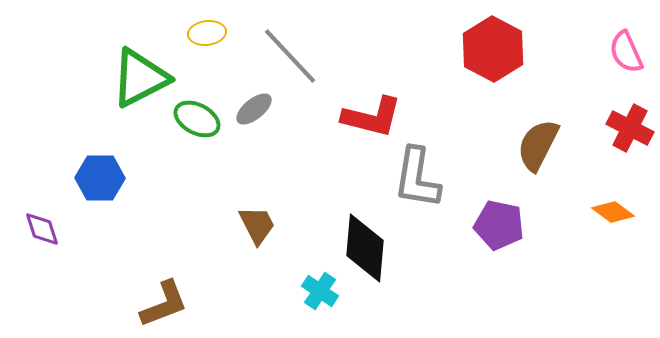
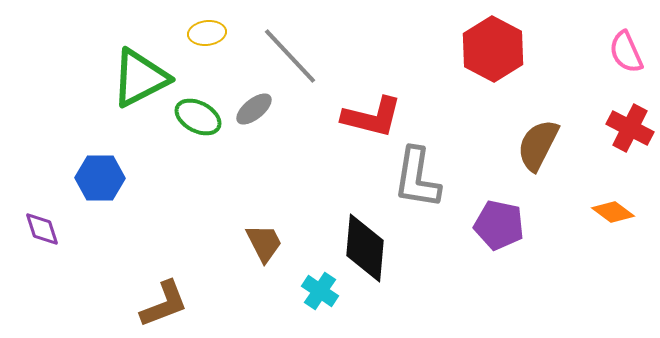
green ellipse: moved 1 px right, 2 px up
brown trapezoid: moved 7 px right, 18 px down
